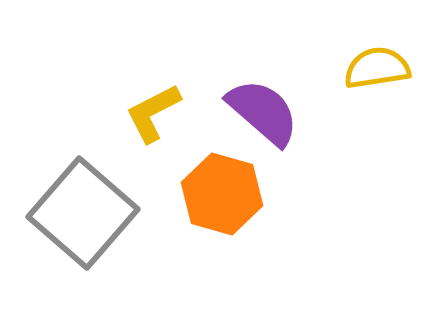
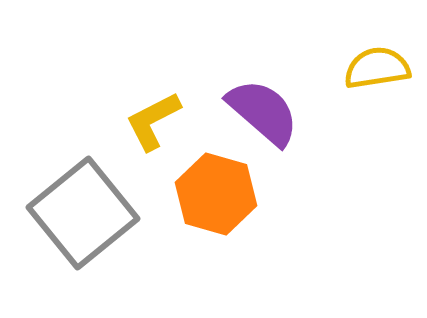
yellow L-shape: moved 8 px down
orange hexagon: moved 6 px left
gray square: rotated 10 degrees clockwise
